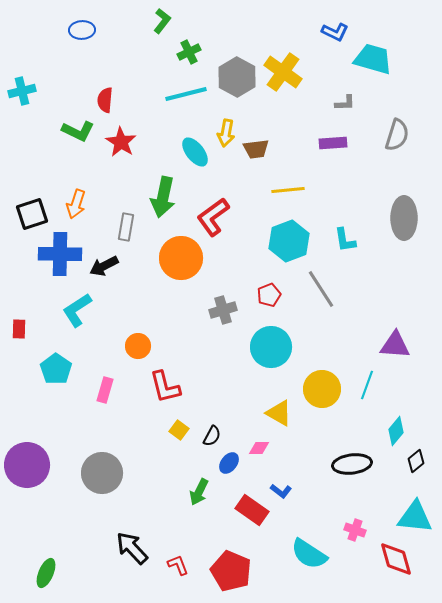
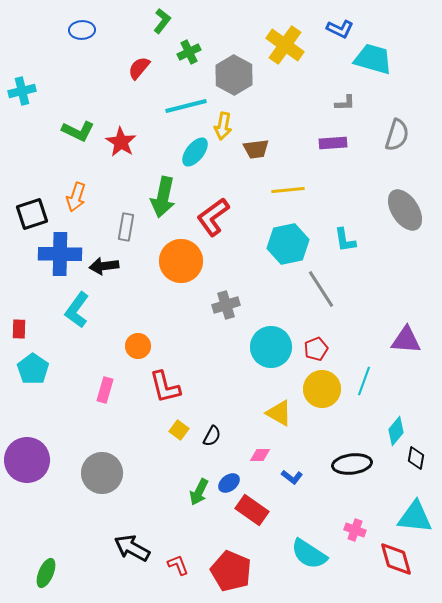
blue L-shape at (335, 32): moved 5 px right, 3 px up
yellow cross at (283, 72): moved 2 px right, 27 px up
gray hexagon at (237, 77): moved 3 px left, 2 px up
cyan line at (186, 94): moved 12 px down
red semicircle at (105, 100): moved 34 px right, 32 px up; rotated 35 degrees clockwise
yellow arrow at (226, 133): moved 3 px left, 7 px up
cyan ellipse at (195, 152): rotated 76 degrees clockwise
orange arrow at (76, 204): moved 7 px up
gray ellipse at (404, 218): moved 1 px right, 8 px up; rotated 33 degrees counterclockwise
cyan hexagon at (289, 241): moved 1 px left, 3 px down; rotated 9 degrees clockwise
orange circle at (181, 258): moved 3 px down
black arrow at (104, 266): rotated 20 degrees clockwise
red pentagon at (269, 295): moved 47 px right, 54 px down
cyan L-shape at (77, 310): rotated 21 degrees counterclockwise
gray cross at (223, 310): moved 3 px right, 5 px up
purple triangle at (395, 345): moved 11 px right, 5 px up
cyan pentagon at (56, 369): moved 23 px left
cyan line at (367, 385): moved 3 px left, 4 px up
pink diamond at (259, 448): moved 1 px right, 7 px down
black diamond at (416, 461): moved 3 px up; rotated 40 degrees counterclockwise
blue ellipse at (229, 463): moved 20 px down; rotated 15 degrees clockwise
purple circle at (27, 465): moved 5 px up
blue L-shape at (281, 491): moved 11 px right, 14 px up
black arrow at (132, 548): rotated 18 degrees counterclockwise
